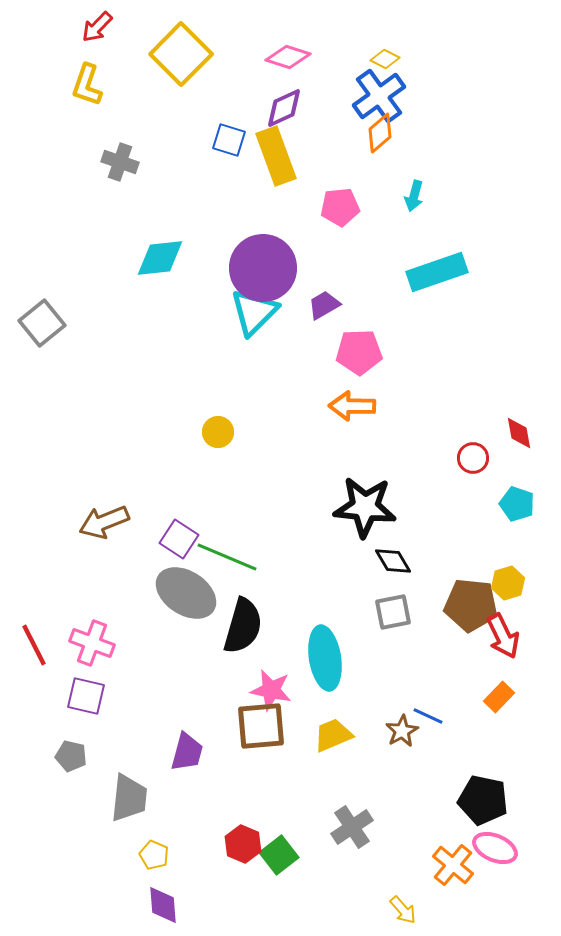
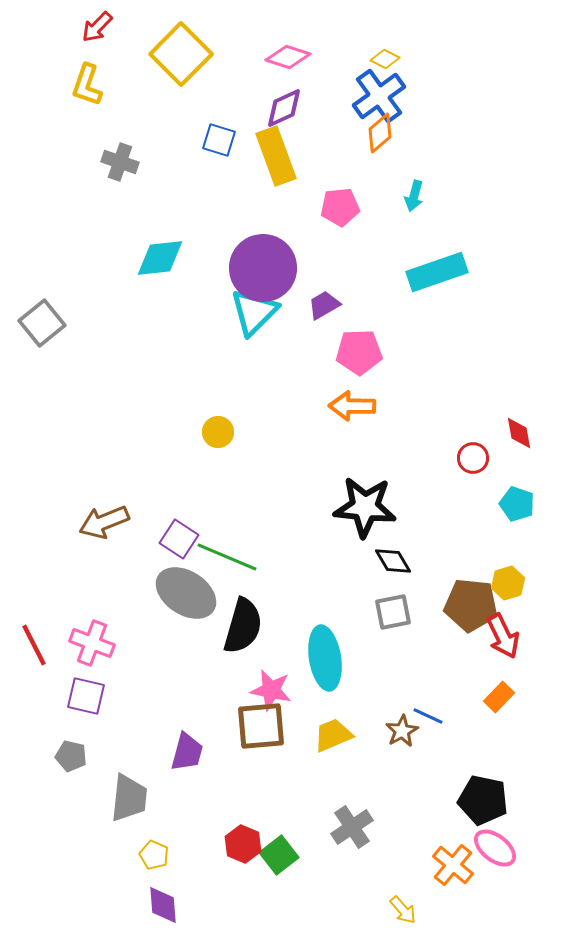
blue square at (229, 140): moved 10 px left
pink ellipse at (495, 848): rotated 15 degrees clockwise
